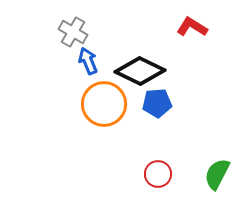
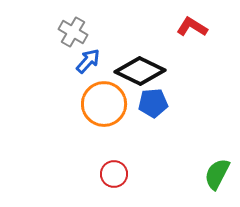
blue arrow: rotated 64 degrees clockwise
blue pentagon: moved 4 px left
red circle: moved 44 px left
